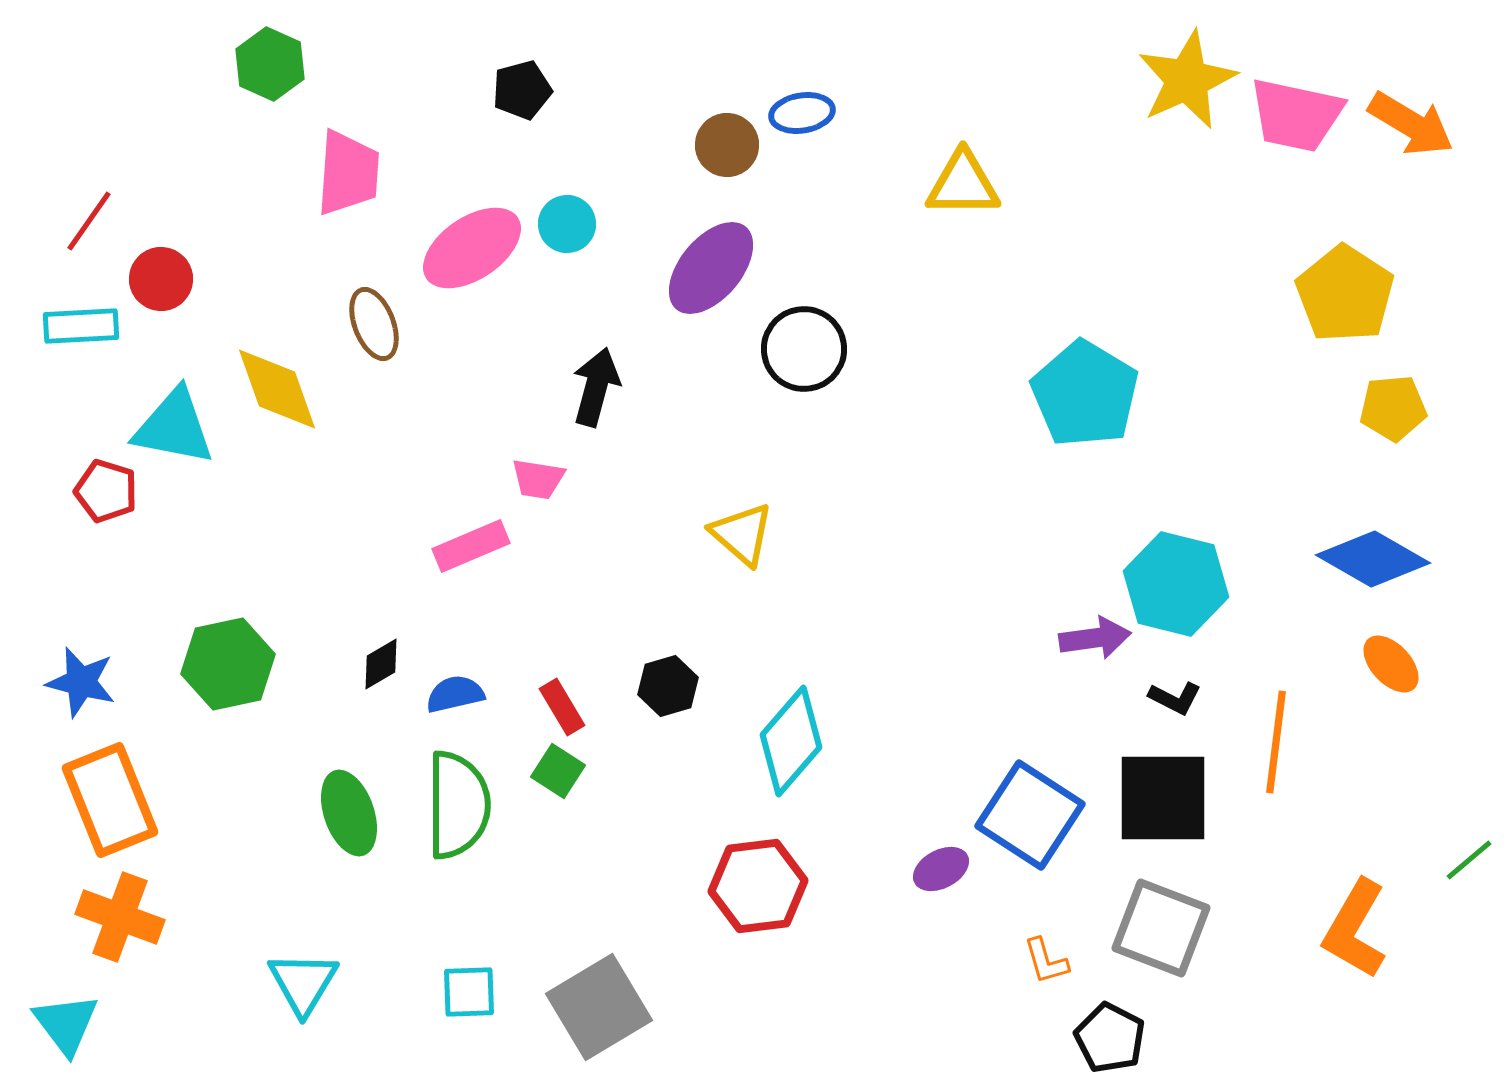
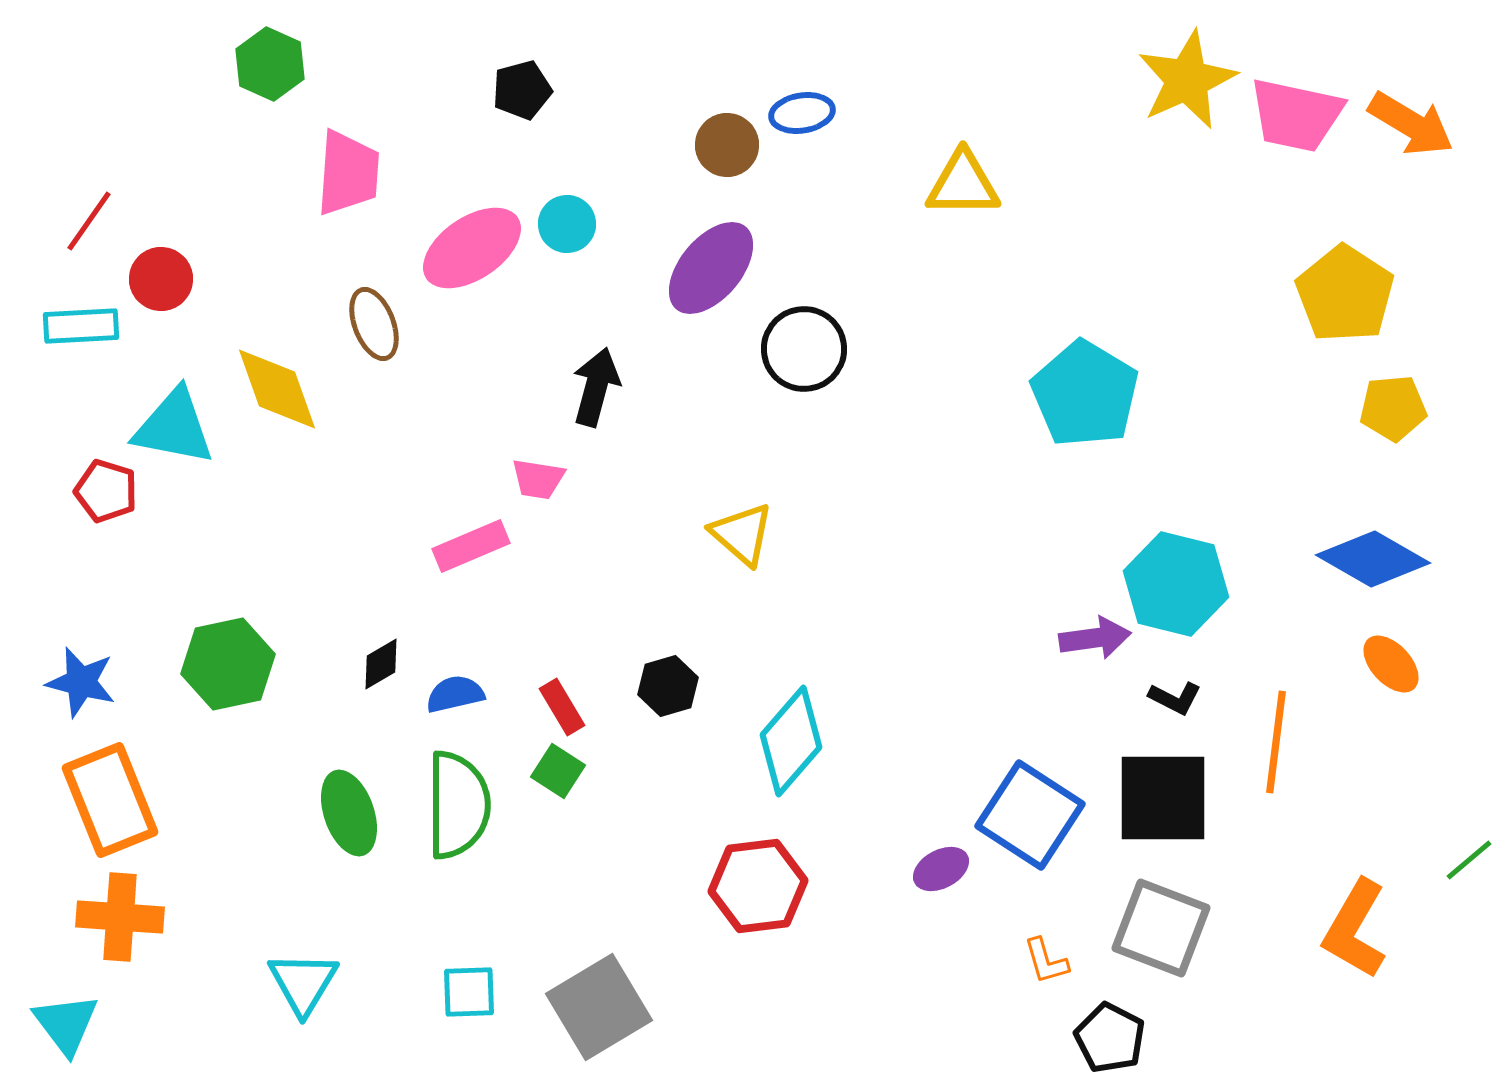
orange cross at (120, 917): rotated 16 degrees counterclockwise
